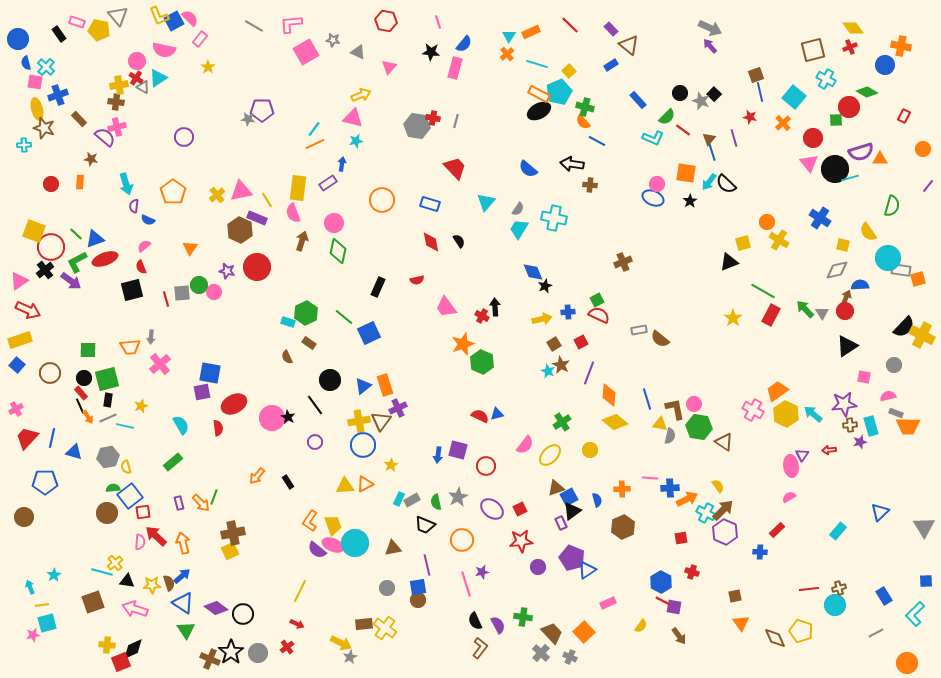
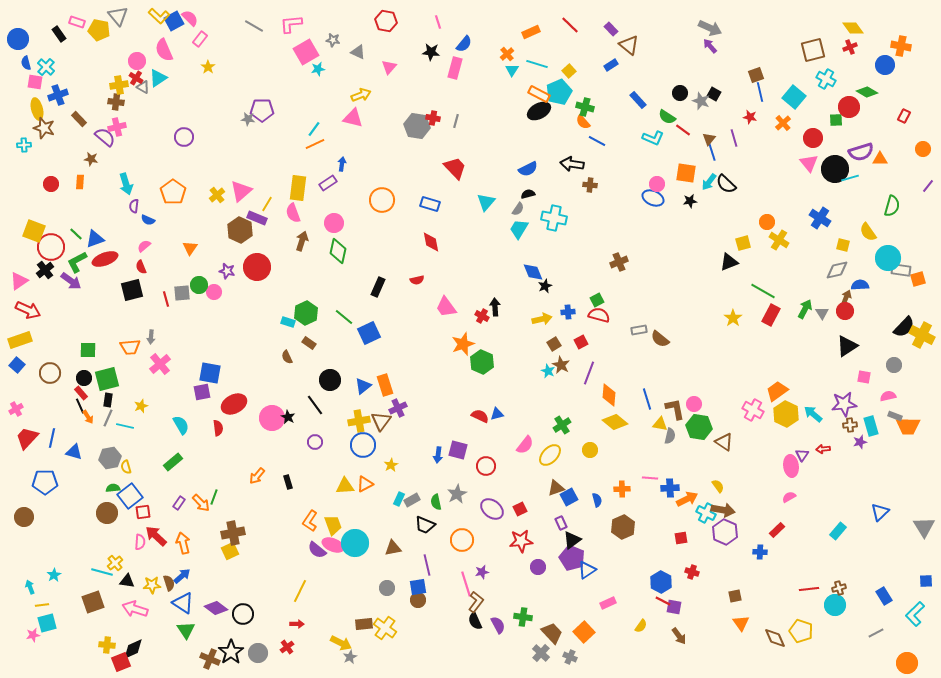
yellow L-shape at (159, 16): rotated 25 degrees counterclockwise
cyan triangle at (509, 36): moved 3 px right, 34 px down
pink semicircle at (164, 50): rotated 55 degrees clockwise
black square at (714, 94): rotated 16 degrees counterclockwise
green semicircle at (667, 117): rotated 78 degrees clockwise
cyan star at (356, 141): moved 38 px left, 72 px up
blue semicircle at (528, 169): rotated 66 degrees counterclockwise
pink triangle at (241, 191): rotated 30 degrees counterclockwise
yellow line at (267, 200): moved 4 px down; rotated 63 degrees clockwise
black star at (690, 201): rotated 24 degrees clockwise
black semicircle at (459, 241): moved 69 px right, 47 px up; rotated 72 degrees counterclockwise
brown cross at (623, 262): moved 4 px left
green arrow at (805, 309): rotated 72 degrees clockwise
red semicircle at (599, 315): rotated 10 degrees counterclockwise
gray rectangle at (896, 413): moved 1 px left, 3 px down
gray line at (108, 418): rotated 42 degrees counterclockwise
green cross at (562, 422): moved 3 px down
red arrow at (829, 450): moved 6 px left, 1 px up
gray hexagon at (108, 457): moved 2 px right, 1 px down
black rectangle at (288, 482): rotated 16 degrees clockwise
gray star at (458, 497): moved 1 px left, 3 px up
purple rectangle at (179, 503): rotated 48 degrees clockwise
brown arrow at (723, 510): rotated 55 degrees clockwise
black triangle at (572, 511): moved 29 px down
red arrow at (297, 624): rotated 24 degrees counterclockwise
brown L-shape at (480, 648): moved 4 px left, 46 px up
